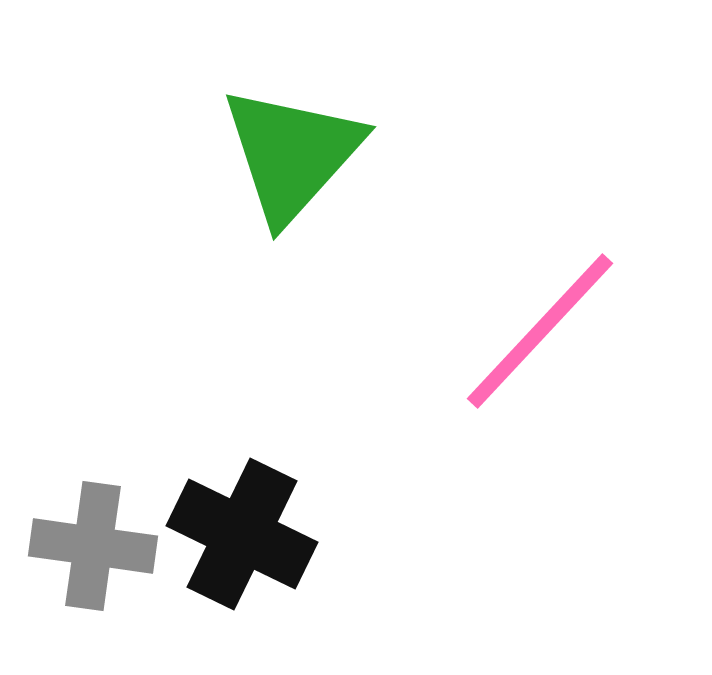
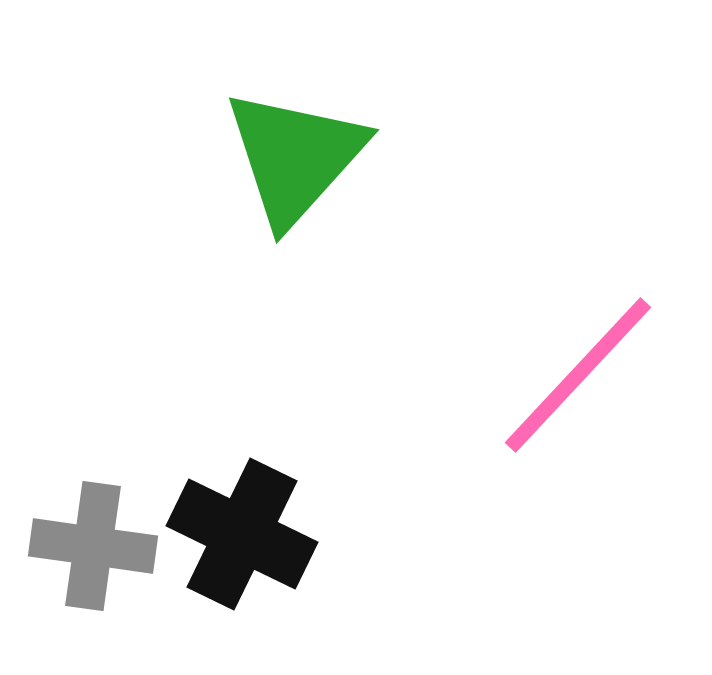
green triangle: moved 3 px right, 3 px down
pink line: moved 38 px right, 44 px down
